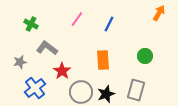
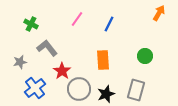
gray L-shape: rotated 15 degrees clockwise
gray circle: moved 2 px left, 3 px up
